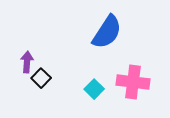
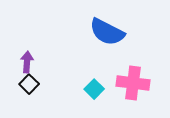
blue semicircle: rotated 84 degrees clockwise
black square: moved 12 px left, 6 px down
pink cross: moved 1 px down
